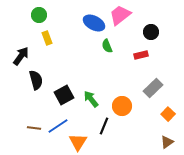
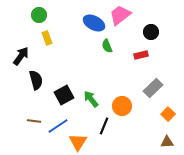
brown line: moved 7 px up
brown triangle: rotated 32 degrees clockwise
